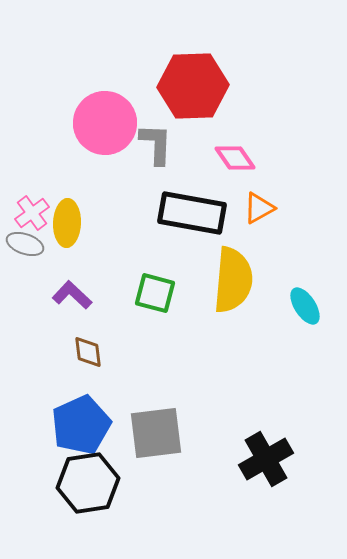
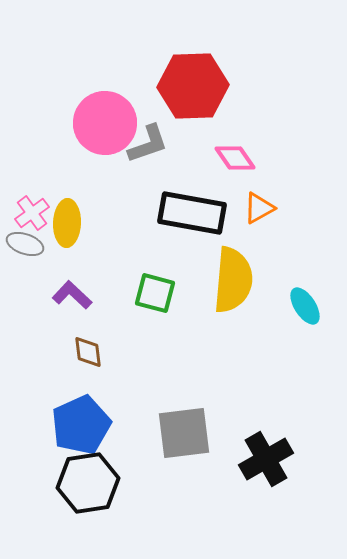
gray L-shape: moved 8 px left; rotated 69 degrees clockwise
gray square: moved 28 px right
